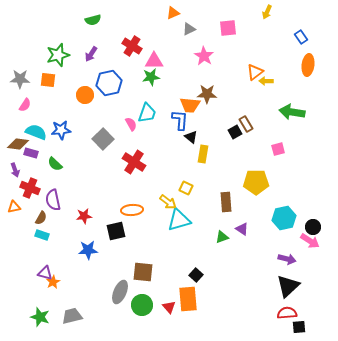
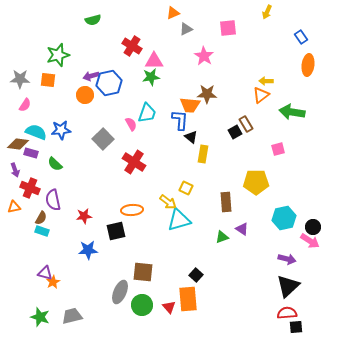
gray triangle at (189, 29): moved 3 px left
purple arrow at (91, 54): moved 22 px down; rotated 42 degrees clockwise
orange triangle at (255, 72): moved 6 px right, 23 px down
cyan rectangle at (42, 235): moved 4 px up
black square at (299, 327): moved 3 px left
